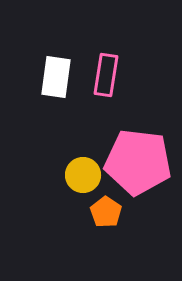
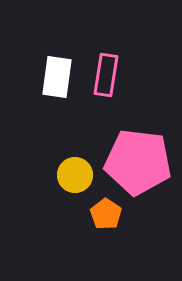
white rectangle: moved 1 px right
yellow circle: moved 8 px left
orange pentagon: moved 2 px down
